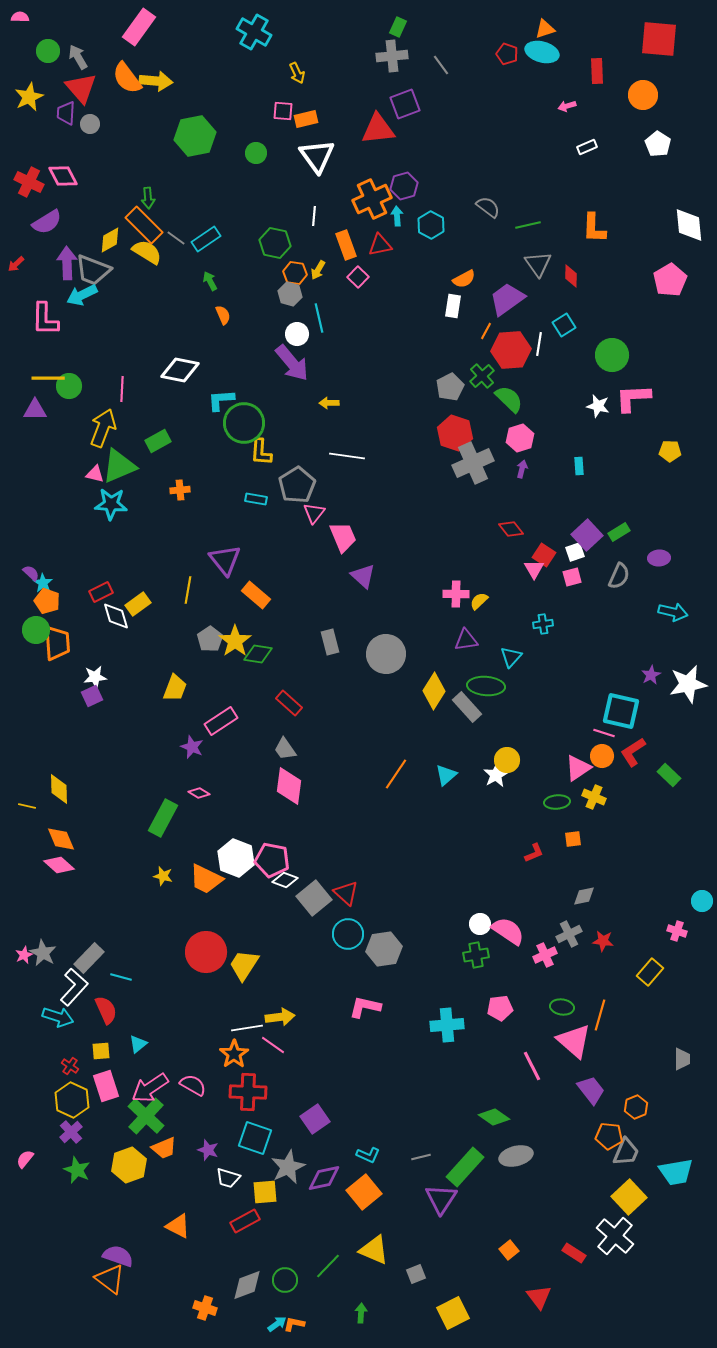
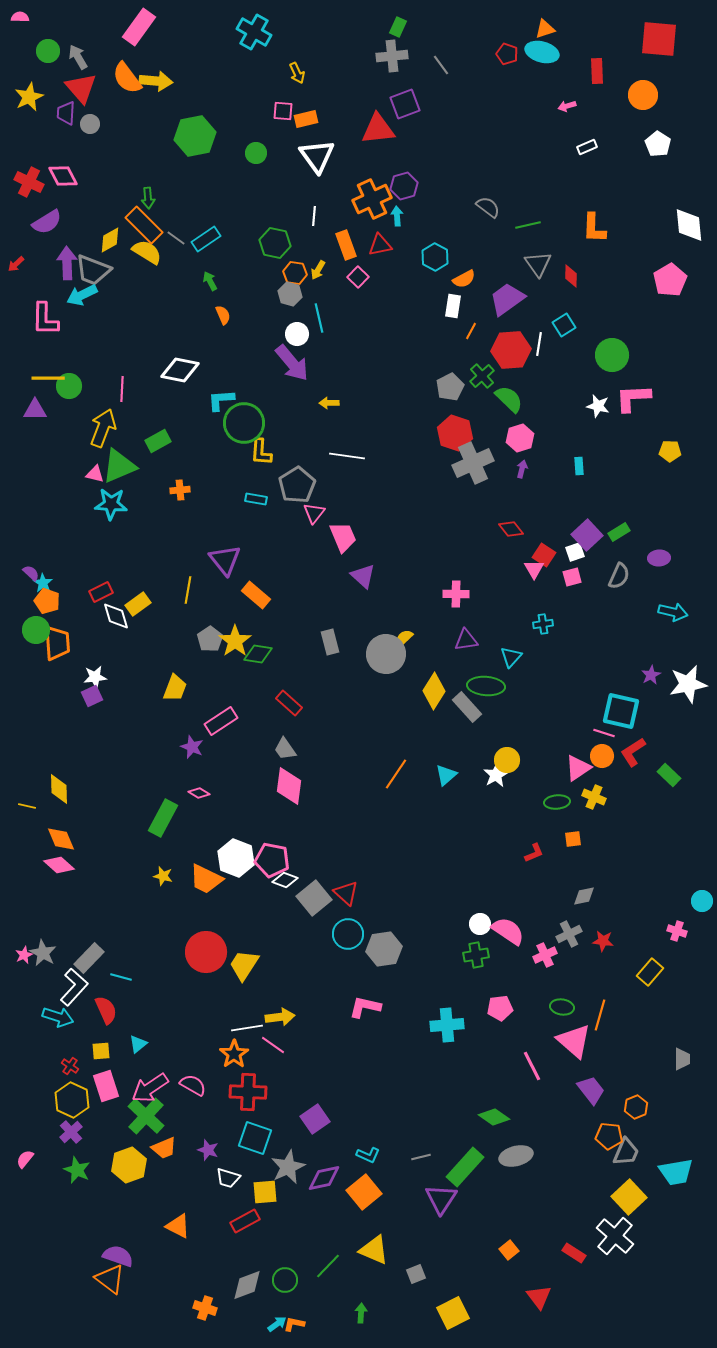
cyan hexagon at (431, 225): moved 4 px right, 32 px down
orange line at (486, 331): moved 15 px left
yellow semicircle at (479, 601): moved 75 px left, 37 px down
